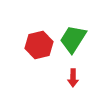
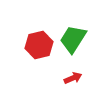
red arrow: rotated 114 degrees counterclockwise
